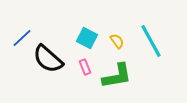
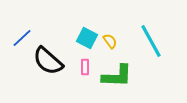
yellow semicircle: moved 7 px left
black semicircle: moved 2 px down
pink rectangle: rotated 21 degrees clockwise
green L-shape: rotated 12 degrees clockwise
